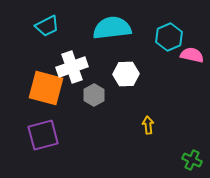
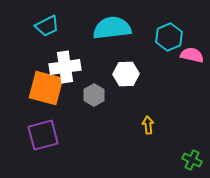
white cross: moved 7 px left; rotated 12 degrees clockwise
